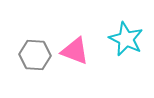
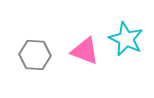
pink triangle: moved 10 px right
